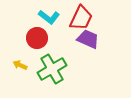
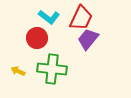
purple trapezoid: rotated 75 degrees counterclockwise
yellow arrow: moved 2 px left, 6 px down
green cross: rotated 36 degrees clockwise
